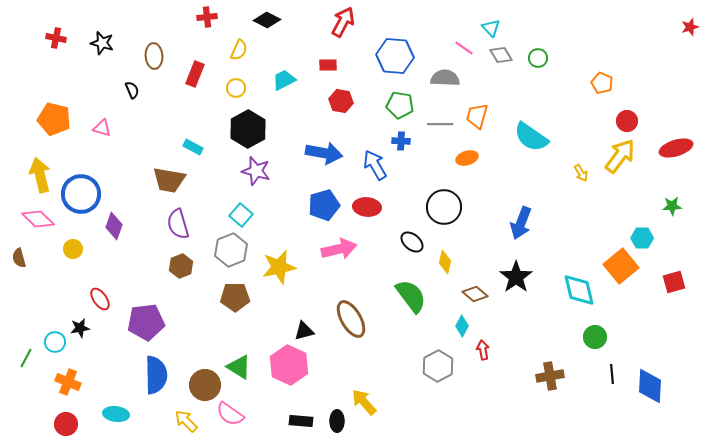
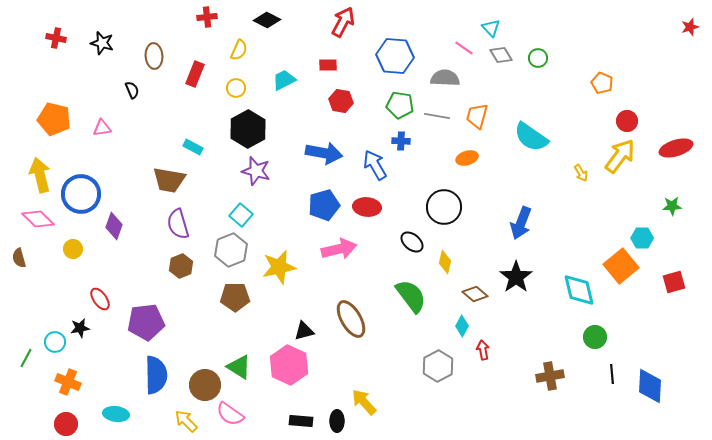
gray line at (440, 124): moved 3 px left, 8 px up; rotated 10 degrees clockwise
pink triangle at (102, 128): rotated 24 degrees counterclockwise
